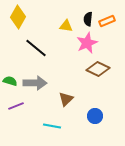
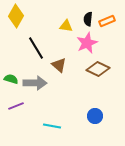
yellow diamond: moved 2 px left, 1 px up
black line: rotated 20 degrees clockwise
green semicircle: moved 1 px right, 2 px up
brown triangle: moved 7 px left, 34 px up; rotated 35 degrees counterclockwise
